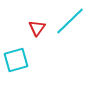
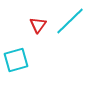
red triangle: moved 1 px right, 3 px up
